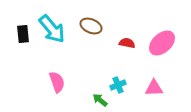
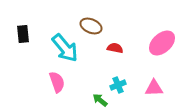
cyan arrow: moved 13 px right, 19 px down
red semicircle: moved 12 px left, 5 px down
